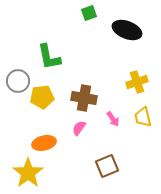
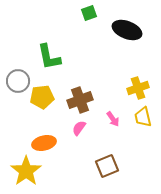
yellow cross: moved 1 px right, 6 px down
brown cross: moved 4 px left, 2 px down; rotated 30 degrees counterclockwise
yellow star: moved 2 px left, 2 px up
